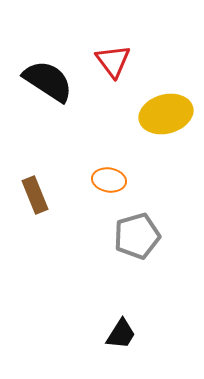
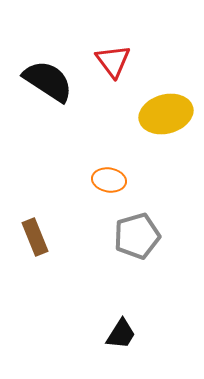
brown rectangle: moved 42 px down
